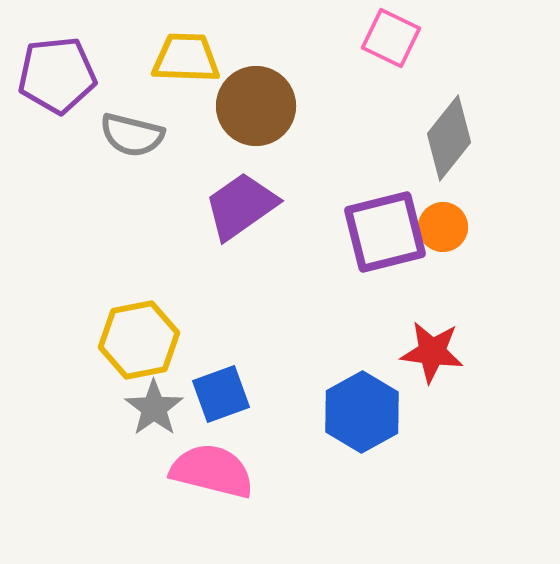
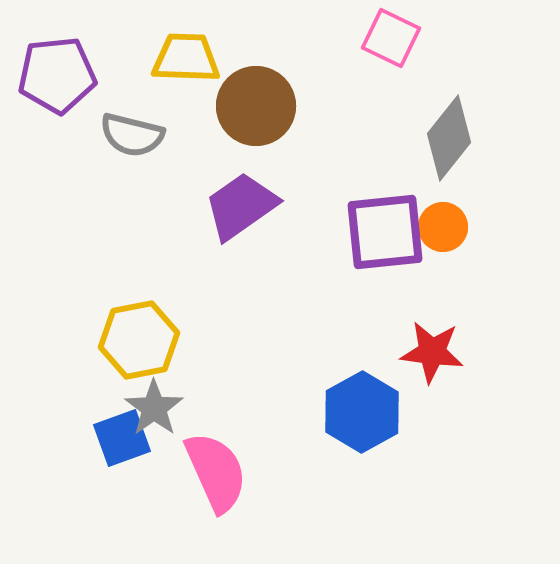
purple square: rotated 8 degrees clockwise
blue square: moved 99 px left, 44 px down
pink semicircle: moved 4 px right, 1 px down; rotated 52 degrees clockwise
